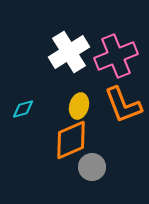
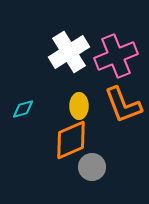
yellow ellipse: rotated 15 degrees counterclockwise
